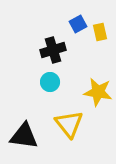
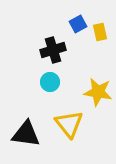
black triangle: moved 2 px right, 2 px up
